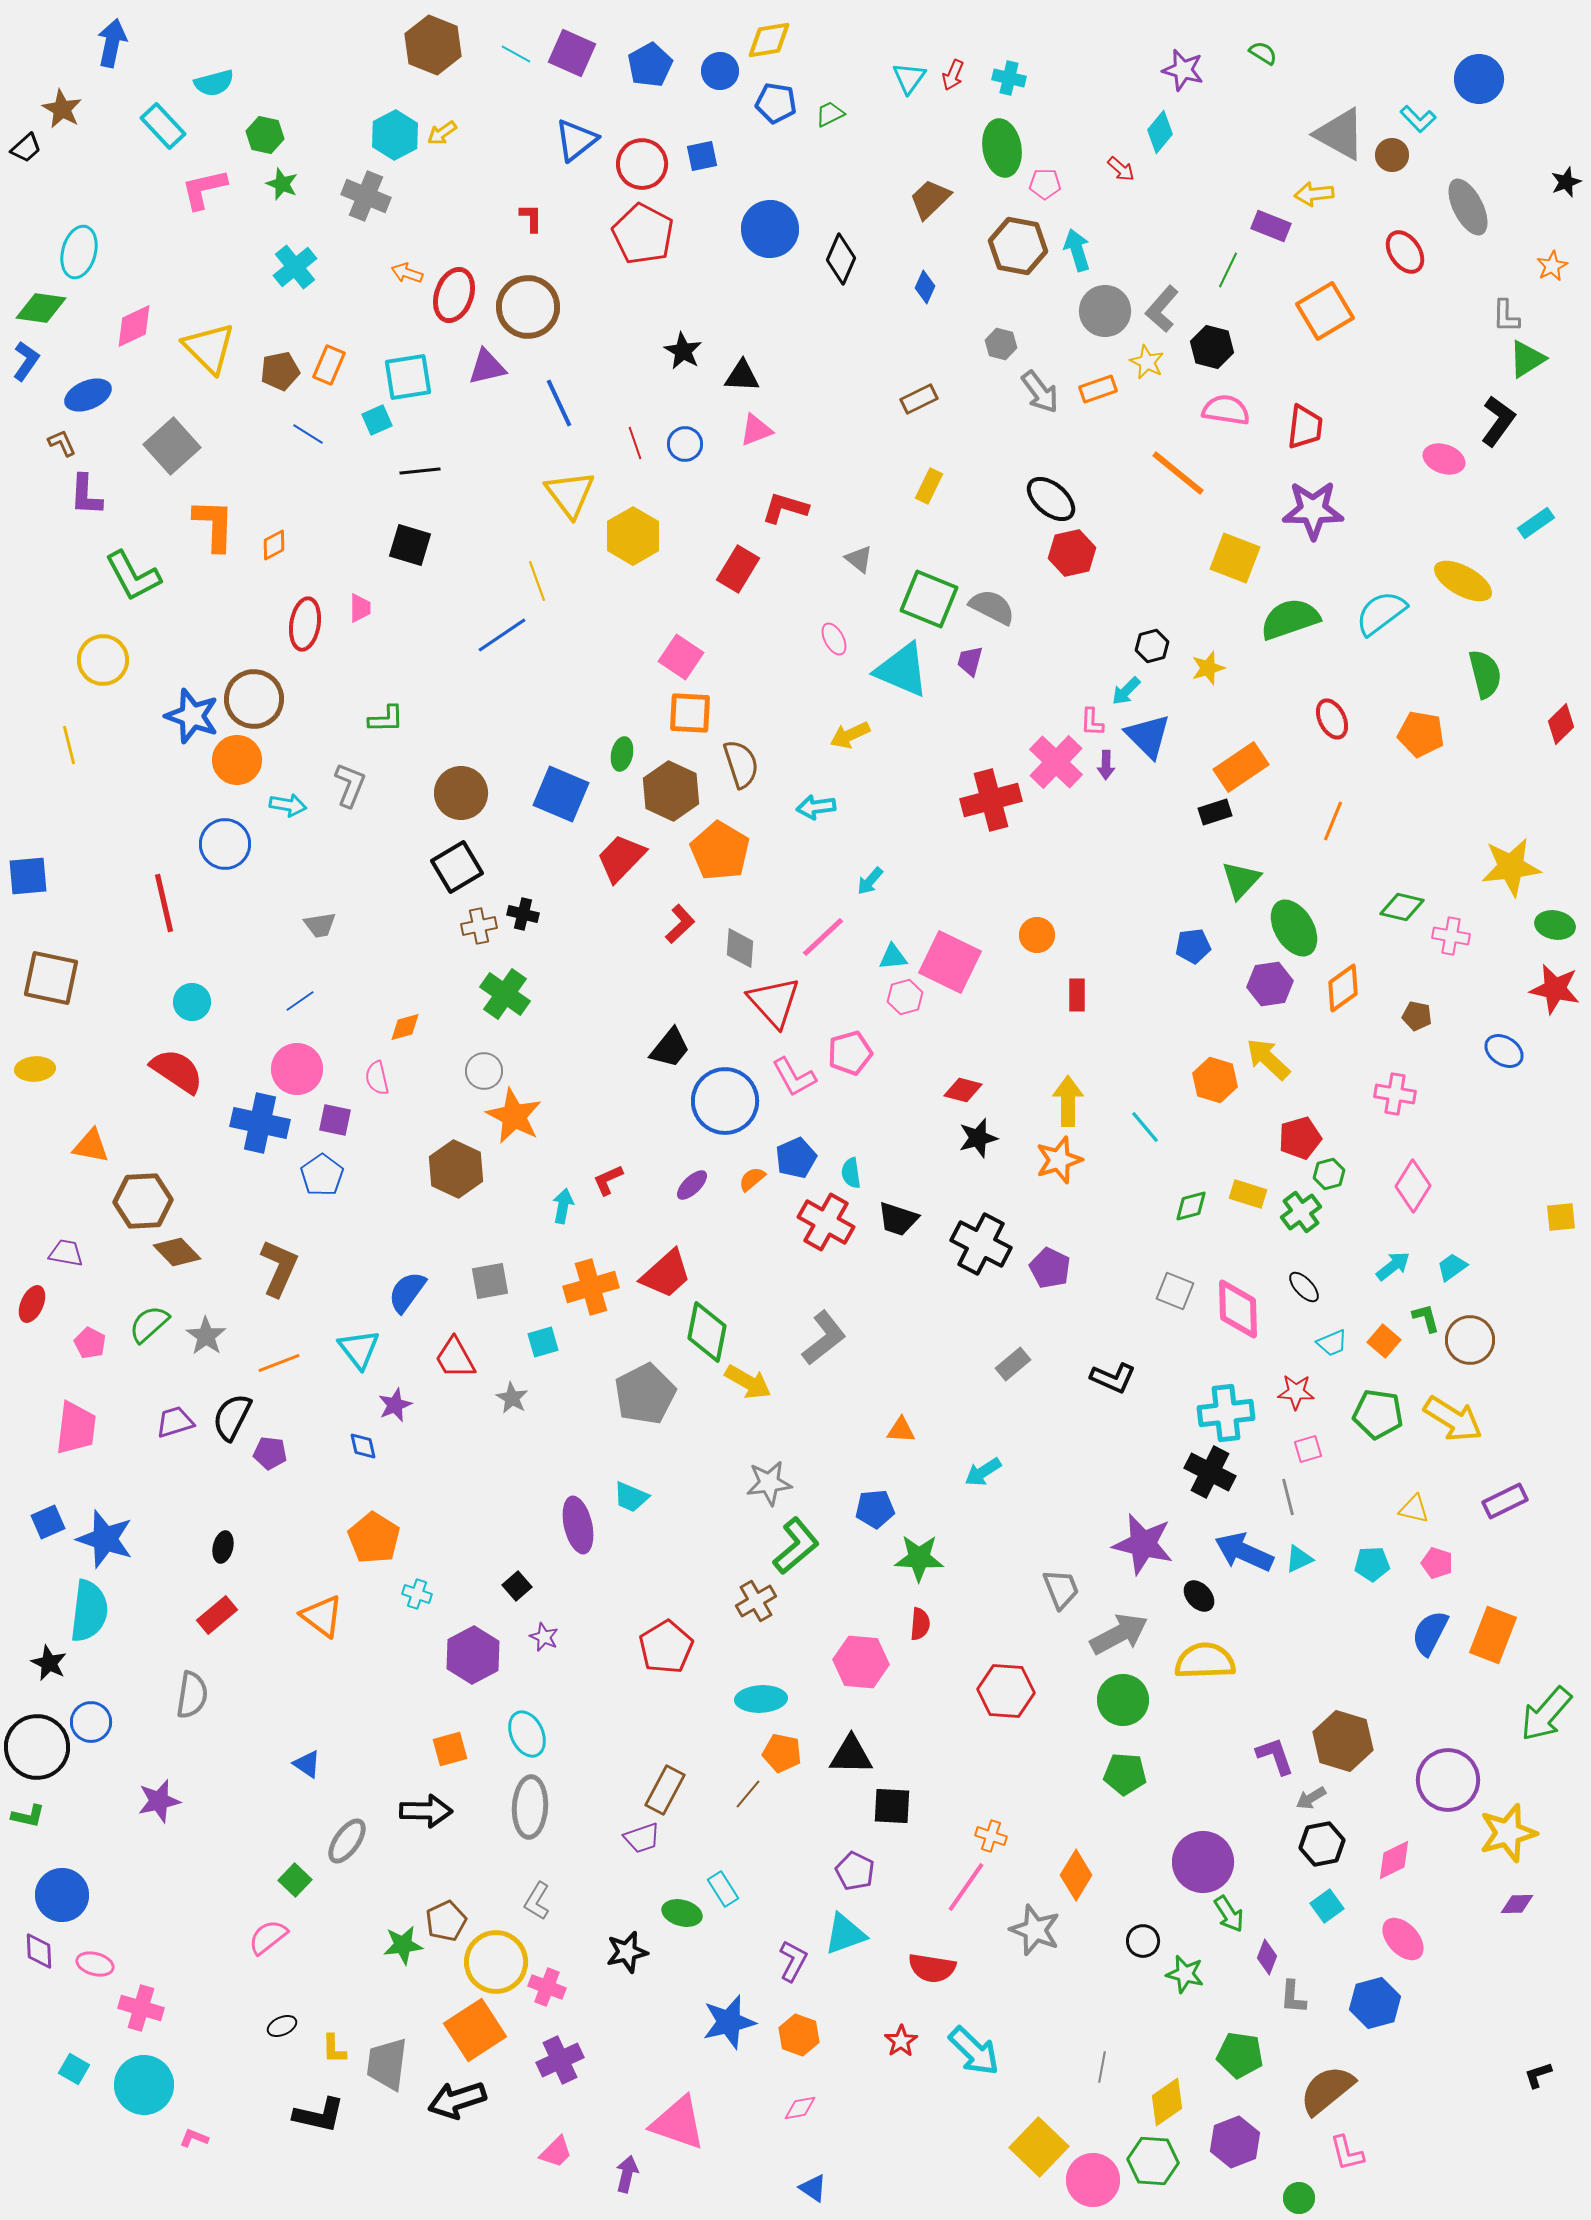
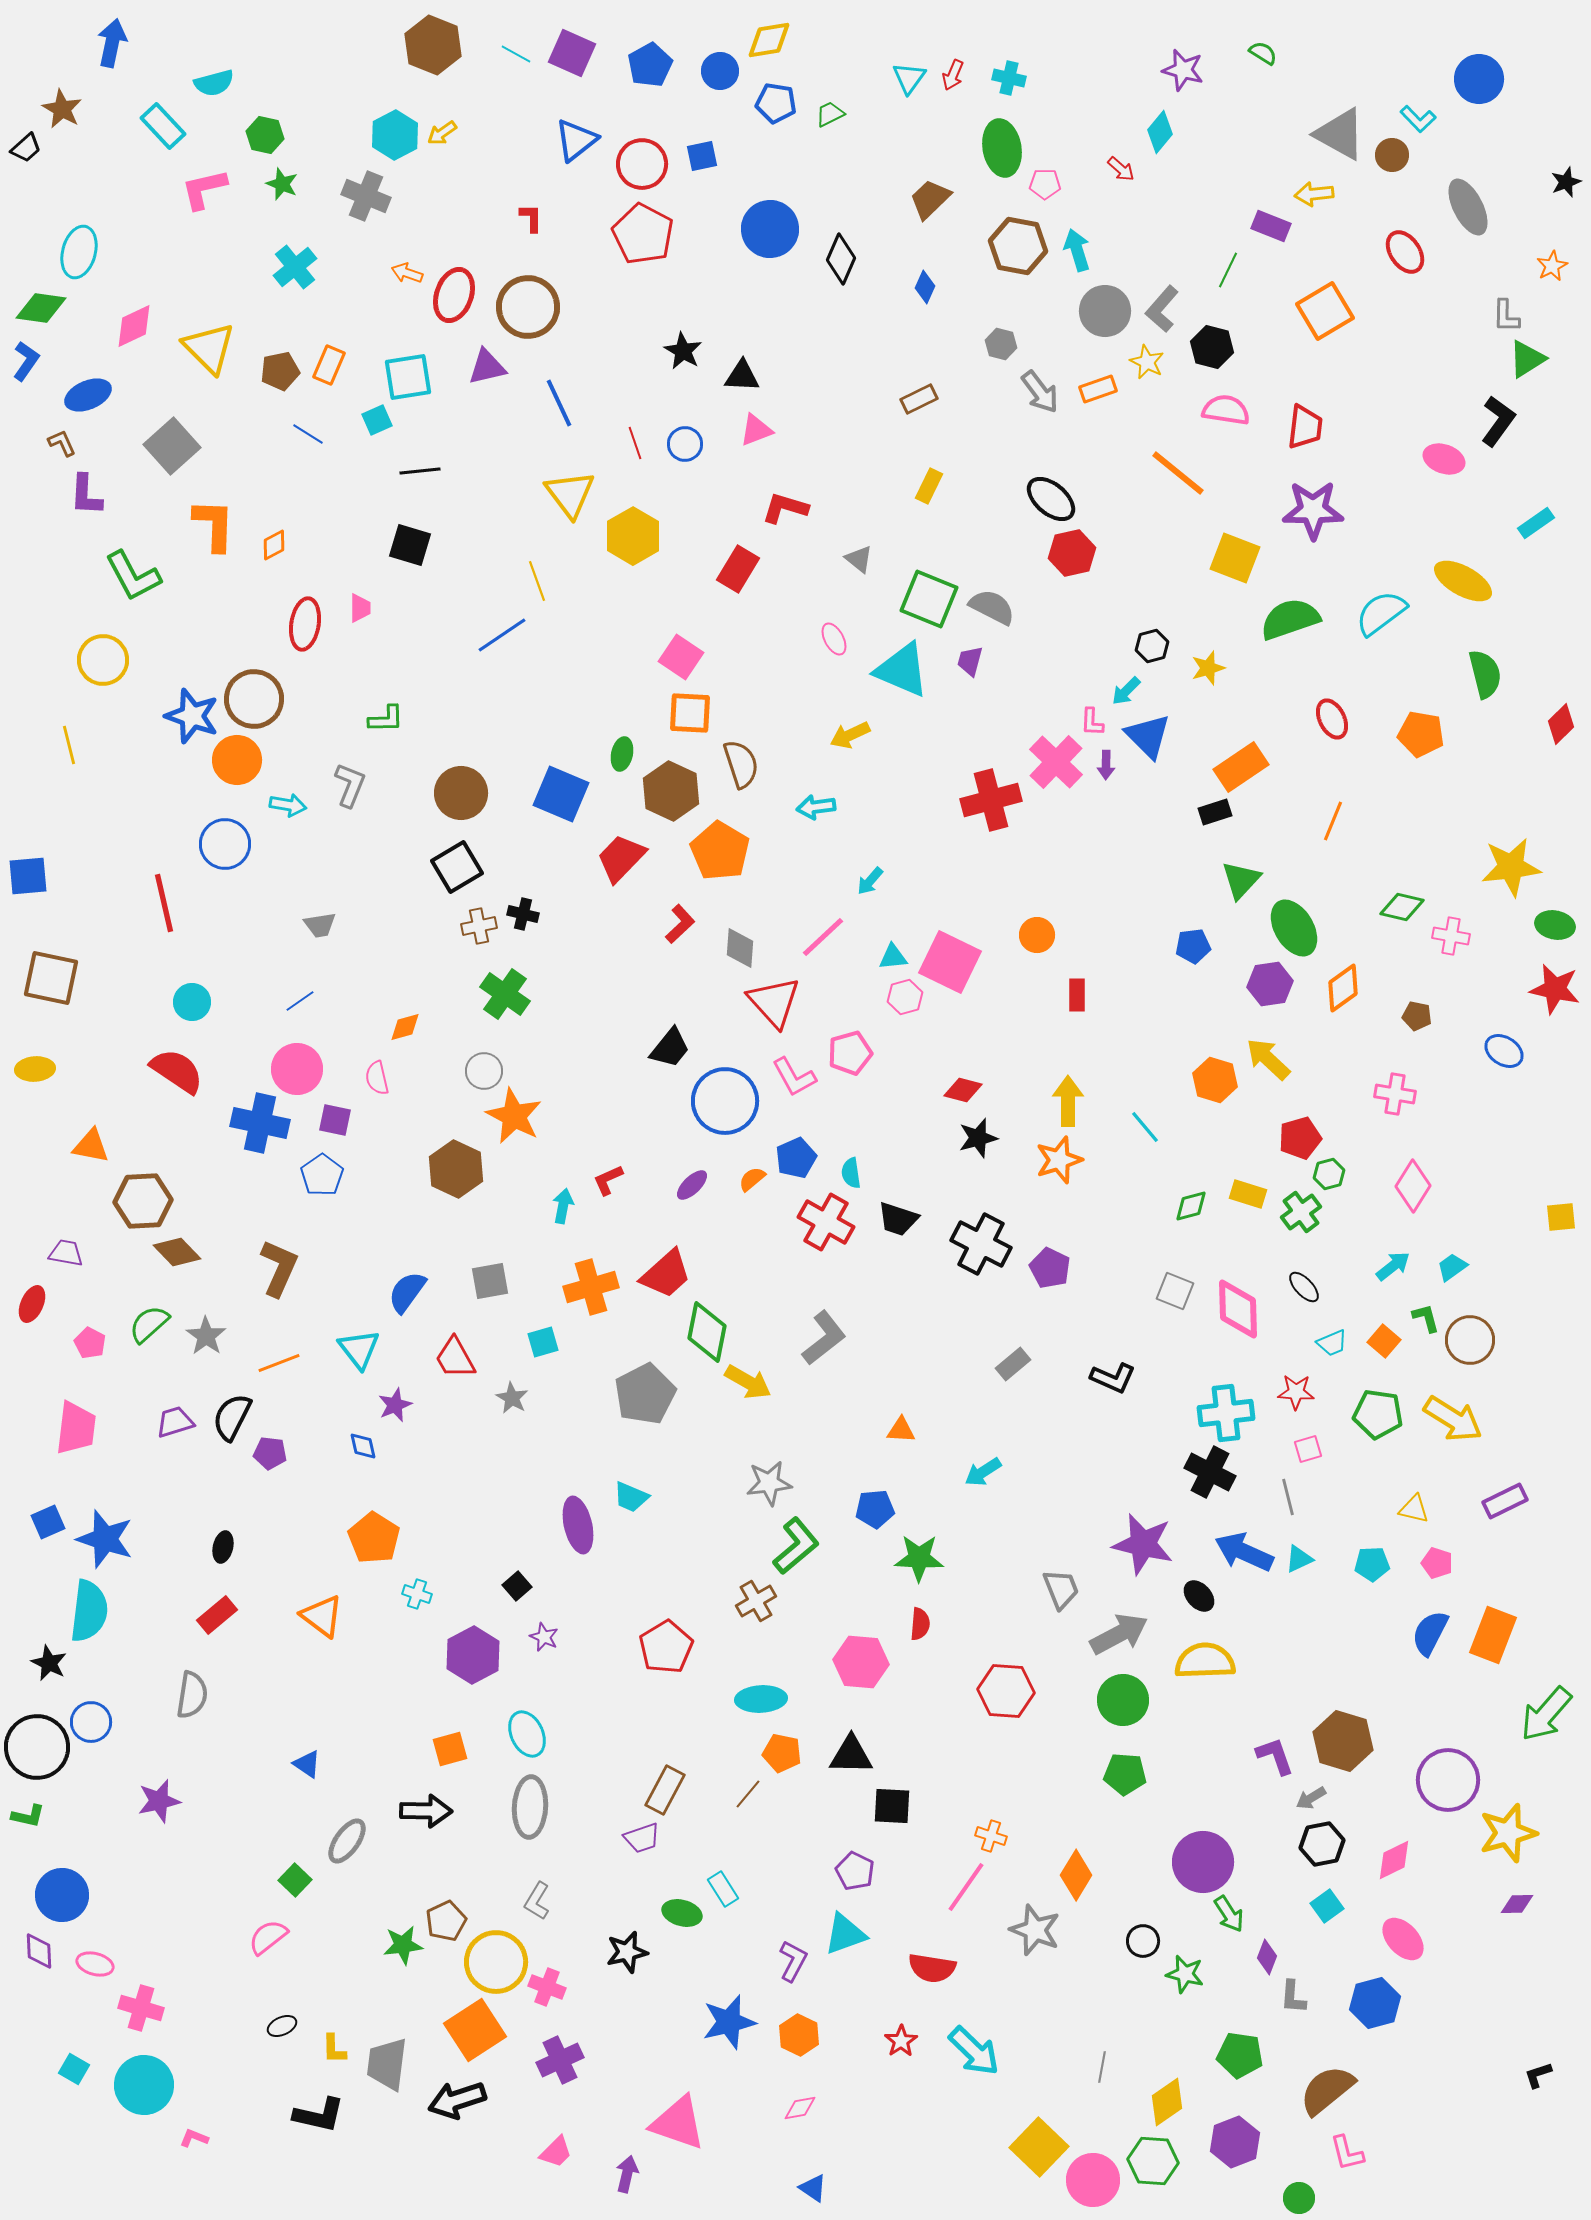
orange hexagon at (799, 2035): rotated 6 degrees clockwise
